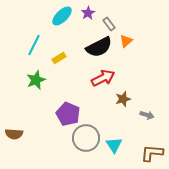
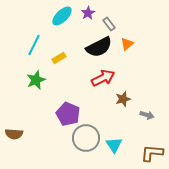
orange triangle: moved 1 px right, 3 px down
